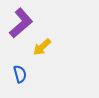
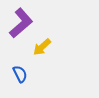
blue semicircle: rotated 12 degrees counterclockwise
